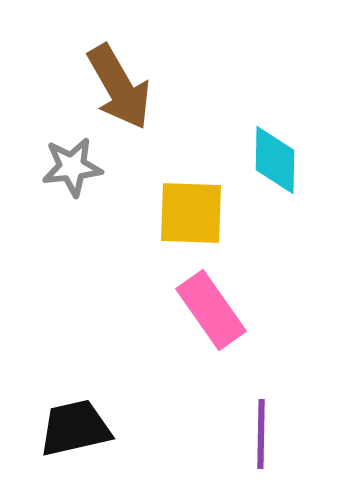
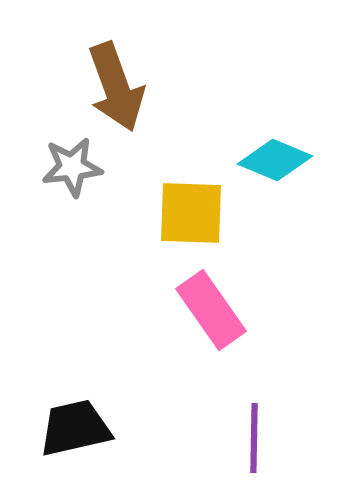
brown arrow: moved 3 px left; rotated 10 degrees clockwise
cyan diamond: rotated 68 degrees counterclockwise
purple line: moved 7 px left, 4 px down
